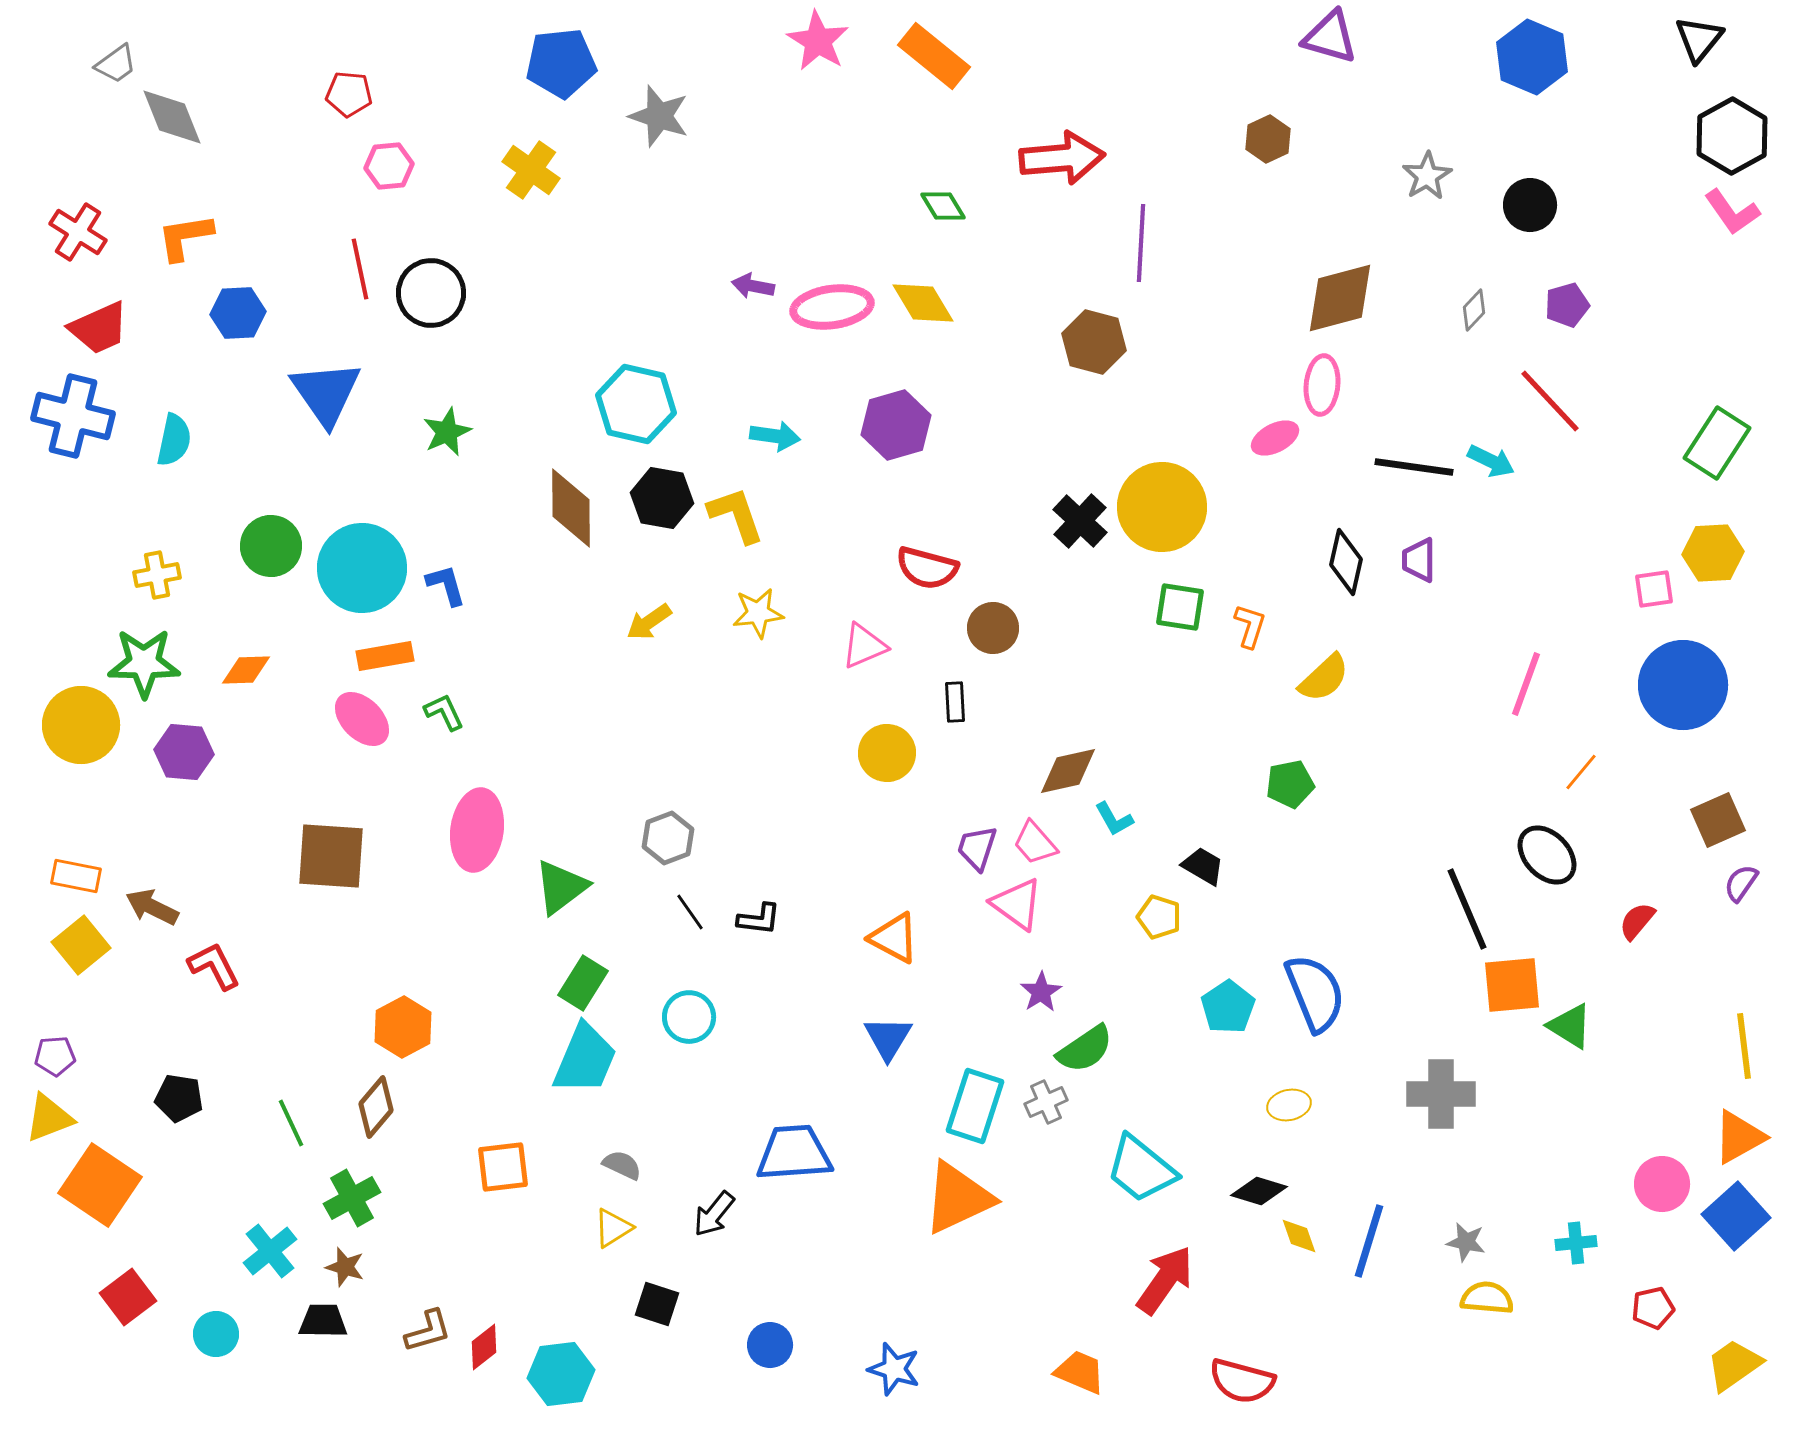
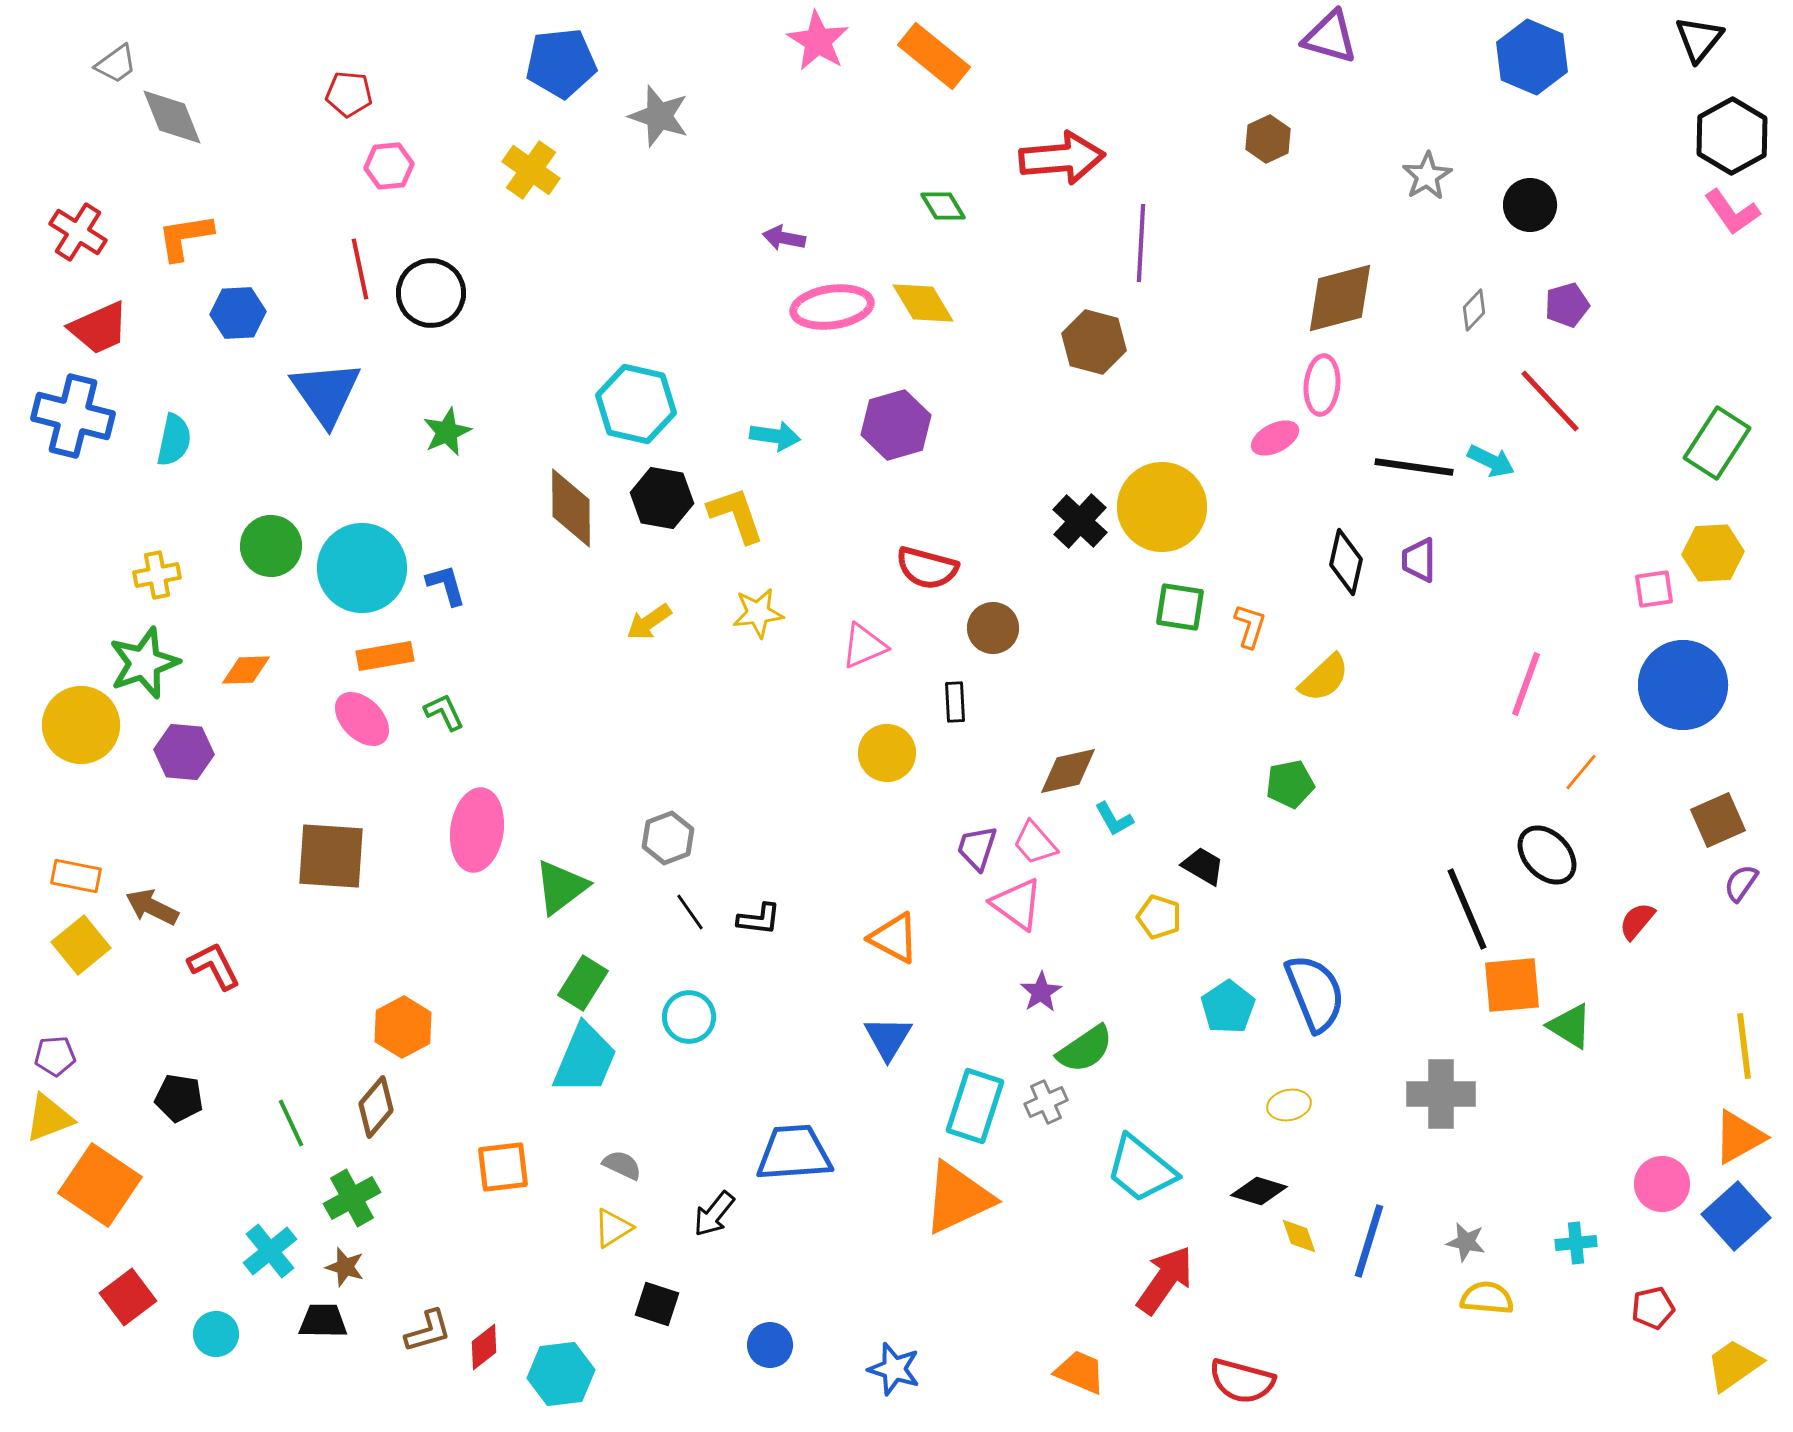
purple arrow at (753, 286): moved 31 px right, 48 px up
green star at (144, 663): rotated 20 degrees counterclockwise
